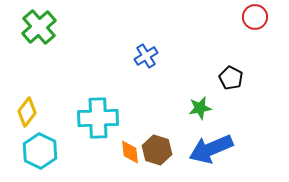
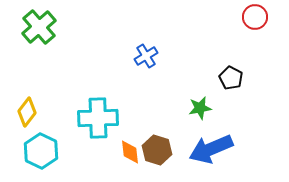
cyan hexagon: moved 1 px right
